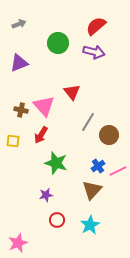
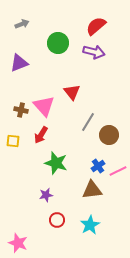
gray arrow: moved 3 px right
brown triangle: rotated 40 degrees clockwise
pink star: rotated 30 degrees counterclockwise
